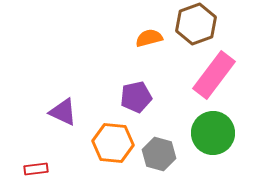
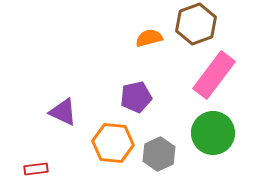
gray hexagon: rotated 20 degrees clockwise
